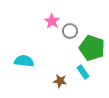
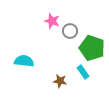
pink star: rotated 14 degrees counterclockwise
